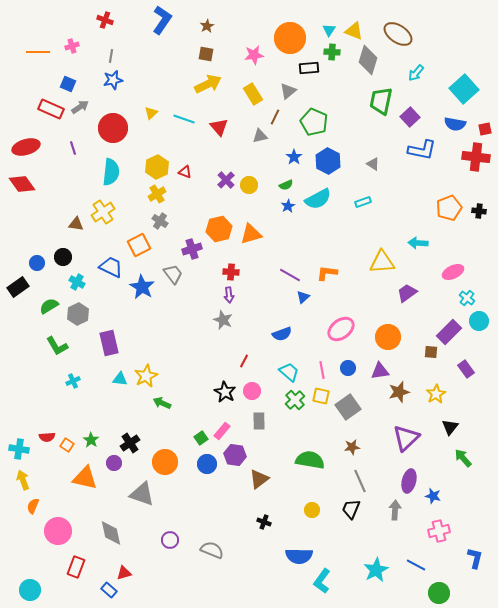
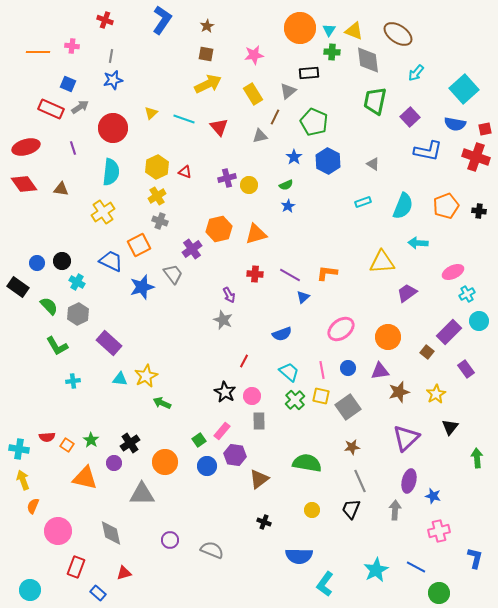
orange circle at (290, 38): moved 10 px right, 10 px up
pink cross at (72, 46): rotated 24 degrees clockwise
gray diamond at (368, 60): rotated 24 degrees counterclockwise
black rectangle at (309, 68): moved 5 px down
green trapezoid at (381, 101): moved 6 px left
blue L-shape at (422, 150): moved 6 px right, 1 px down
red cross at (476, 157): rotated 12 degrees clockwise
purple cross at (226, 180): moved 1 px right, 2 px up; rotated 30 degrees clockwise
red diamond at (22, 184): moved 2 px right
yellow cross at (157, 194): moved 2 px down
cyan semicircle at (318, 199): moved 85 px right, 7 px down; rotated 40 degrees counterclockwise
orange pentagon at (449, 208): moved 3 px left, 2 px up
gray cross at (160, 221): rotated 14 degrees counterclockwise
brown triangle at (76, 224): moved 15 px left, 35 px up
orange triangle at (251, 234): moved 5 px right
purple cross at (192, 249): rotated 18 degrees counterclockwise
black circle at (63, 257): moved 1 px left, 4 px down
blue trapezoid at (111, 267): moved 6 px up
red cross at (231, 272): moved 24 px right, 2 px down
black rectangle at (18, 287): rotated 70 degrees clockwise
blue star at (142, 287): rotated 25 degrees clockwise
purple arrow at (229, 295): rotated 21 degrees counterclockwise
cyan cross at (467, 298): moved 4 px up; rotated 21 degrees clockwise
green semicircle at (49, 306): rotated 78 degrees clockwise
purple rectangle at (109, 343): rotated 35 degrees counterclockwise
brown square at (431, 352): moved 4 px left; rotated 32 degrees clockwise
cyan cross at (73, 381): rotated 16 degrees clockwise
pink circle at (252, 391): moved 5 px down
green square at (201, 438): moved 2 px left, 2 px down
green arrow at (463, 458): moved 14 px right; rotated 36 degrees clockwise
green semicircle at (310, 460): moved 3 px left, 3 px down
blue circle at (207, 464): moved 2 px down
gray triangle at (142, 494): rotated 20 degrees counterclockwise
blue line at (416, 565): moved 2 px down
cyan L-shape at (322, 581): moved 3 px right, 3 px down
blue rectangle at (109, 590): moved 11 px left, 3 px down
